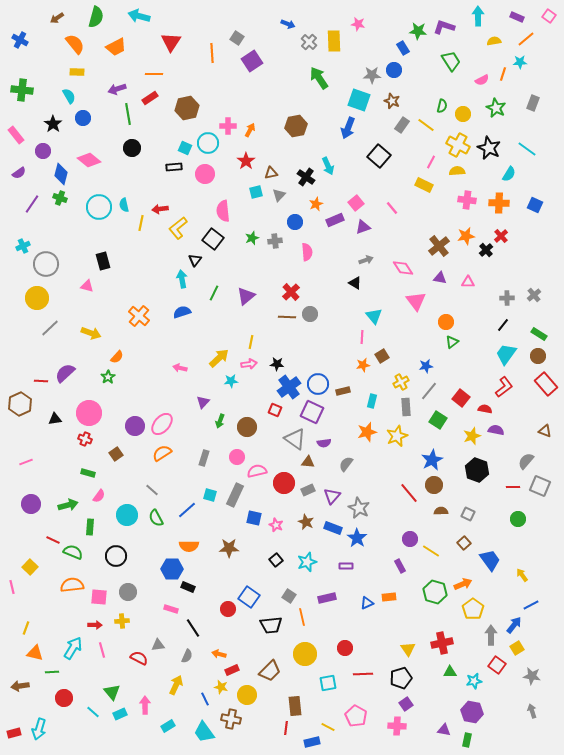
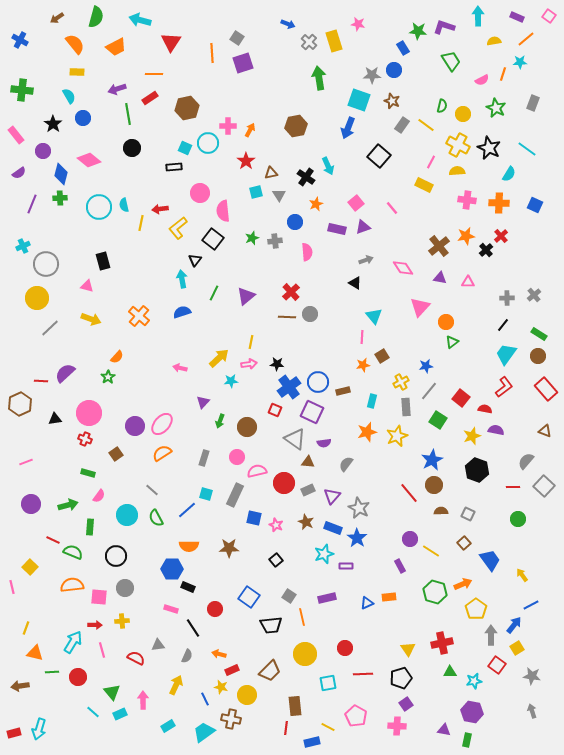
cyan arrow at (139, 16): moved 1 px right, 4 px down
yellow rectangle at (334, 41): rotated 15 degrees counterclockwise
purple square at (252, 61): moved 9 px left, 2 px down; rotated 15 degrees clockwise
green arrow at (319, 78): rotated 25 degrees clockwise
pink circle at (205, 174): moved 5 px left, 19 px down
gray triangle at (279, 195): rotated 16 degrees counterclockwise
green cross at (60, 198): rotated 24 degrees counterclockwise
purple line at (32, 204): rotated 12 degrees counterclockwise
purple rectangle at (335, 220): moved 2 px right, 9 px down; rotated 36 degrees clockwise
pink triangle at (416, 301): moved 4 px right, 6 px down; rotated 20 degrees clockwise
yellow arrow at (91, 333): moved 14 px up
blue circle at (318, 384): moved 2 px up
red rectangle at (546, 384): moved 5 px down
gray square at (540, 486): moved 4 px right; rotated 20 degrees clockwise
cyan square at (210, 495): moved 4 px left, 1 px up
cyan star at (307, 562): moved 17 px right, 8 px up
gray circle at (128, 592): moved 3 px left, 4 px up
red circle at (228, 609): moved 13 px left
yellow pentagon at (473, 609): moved 3 px right
cyan arrow at (73, 648): moved 6 px up
red semicircle at (139, 658): moved 3 px left
red circle at (64, 698): moved 14 px right, 21 px up
pink arrow at (145, 705): moved 2 px left, 5 px up
cyan trapezoid at (204, 732): rotated 90 degrees clockwise
